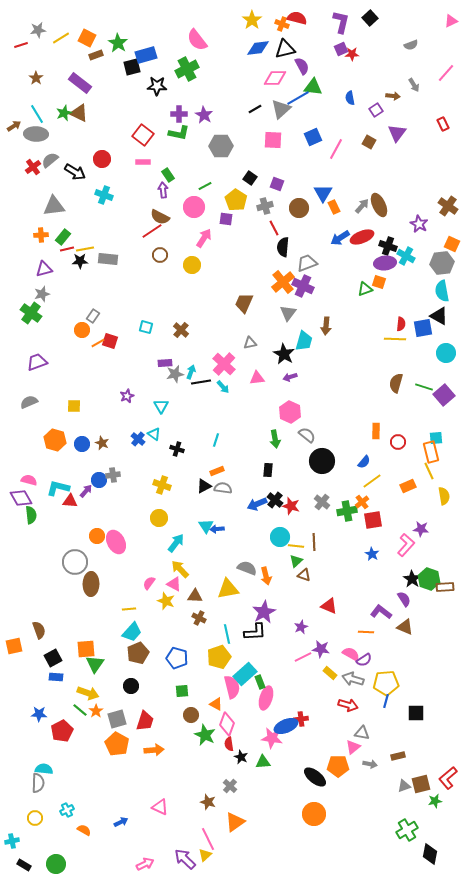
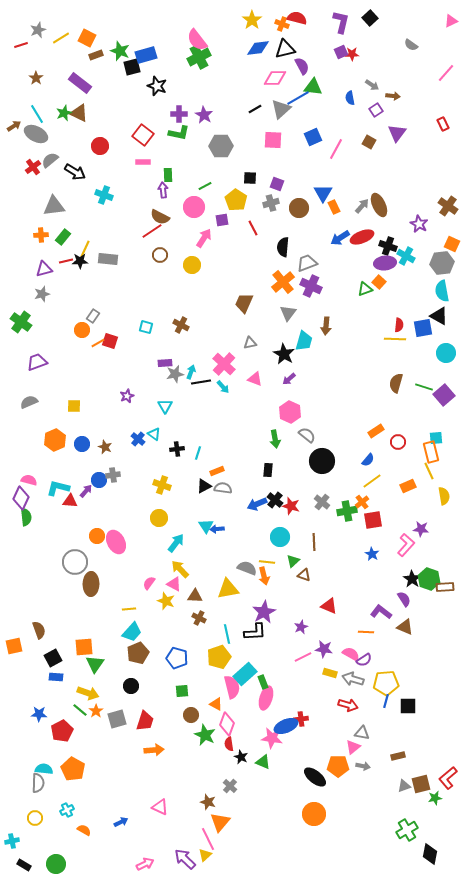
gray star at (38, 30): rotated 14 degrees counterclockwise
green star at (118, 43): moved 2 px right, 8 px down; rotated 12 degrees counterclockwise
gray semicircle at (411, 45): rotated 56 degrees clockwise
purple square at (341, 49): moved 3 px down
green cross at (187, 69): moved 12 px right, 12 px up
gray arrow at (414, 85): moved 42 px left; rotated 24 degrees counterclockwise
black star at (157, 86): rotated 18 degrees clockwise
gray ellipse at (36, 134): rotated 25 degrees clockwise
red circle at (102, 159): moved 2 px left, 13 px up
green rectangle at (168, 175): rotated 32 degrees clockwise
black square at (250, 178): rotated 32 degrees counterclockwise
gray cross at (265, 206): moved 6 px right, 3 px up
purple square at (226, 219): moved 4 px left, 1 px down; rotated 16 degrees counterclockwise
red line at (274, 228): moved 21 px left
red line at (67, 249): moved 1 px left, 12 px down
yellow line at (85, 249): rotated 54 degrees counterclockwise
orange square at (379, 282): rotated 24 degrees clockwise
purple cross at (303, 286): moved 8 px right
green cross at (31, 313): moved 10 px left, 9 px down
red semicircle at (401, 324): moved 2 px left, 1 px down
brown cross at (181, 330): moved 5 px up; rotated 14 degrees counterclockwise
purple arrow at (290, 377): moved 1 px left, 2 px down; rotated 24 degrees counterclockwise
pink triangle at (257, 378): moved 2 px left, 1 px down; rotated 28 degrees clockwise
cyan triangle at (161, 406): moved 4 px right
orange rectangle at (376, 431): rotated 56 degrees clockwise
orange hexagon at (55, 440): rotated 20 degrees clockwise
cyan line at (216, 440): moved 18 px left, 13 px down
brown star at (102, 443): moved 3 px right, 4 px down
black cross at (177, 449): rotated 24 degrees counterclockwise
blue semicircle at (364, 462): moved 4 px right, 2 px up
purple diamond at (21, 498): rotated 55 degrees clockwise
green semicircle at (31, 515): moved 5 px left, 2 px down
yellow line at (296, 546): moved 29 px left, 16 px down
green triangle at (296, 561): moved 3 px left
orange arrow at (266, 576): moved 2 px left
orange square at (86, 649): moved 2 px left, 2 px up
purple star at (321, 649): moved 3 px right
yellow rectangle at (330, 673): rotated 24 degrees counterclockwise
green rectangle at (260, 682): moved 3 px right
black square at (416, 713): moved 8 px left, 7 px up
orange pentagon at (117, 744): moved 44 px left, 25 px down
green triangle at (263, 762): rotated 28 degrees clockwise
gray arrow at (370, 764): moved 7 px left, 2 px down
green star at (435, 801): moved 3 px up
orange triangle at (235, 822): moved 15 px left; rotated 15 degrees counterclockwise
